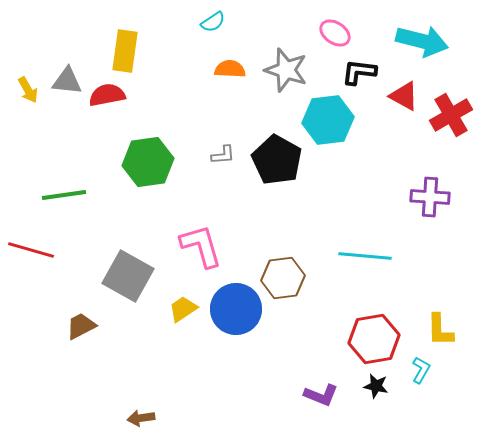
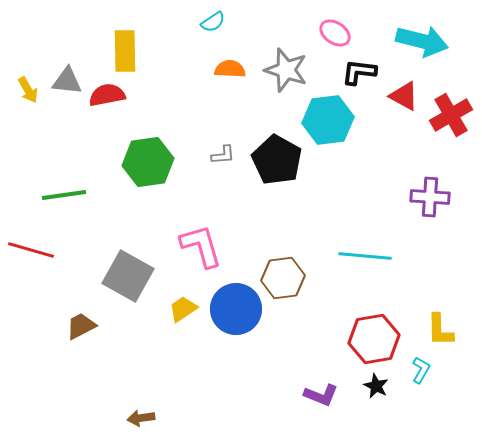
yellow rectangle: rotated 9 degrees counterclockwise
black star: rotated 15 degrees clockwise
